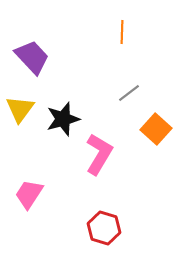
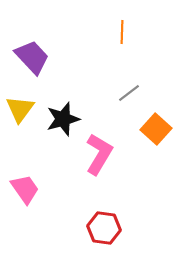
pink trapezoid: moved 4 px left, 5 px up; rotated 112 degrees clockwise
red hexagon: rotated 8 degrees counterclockwise
